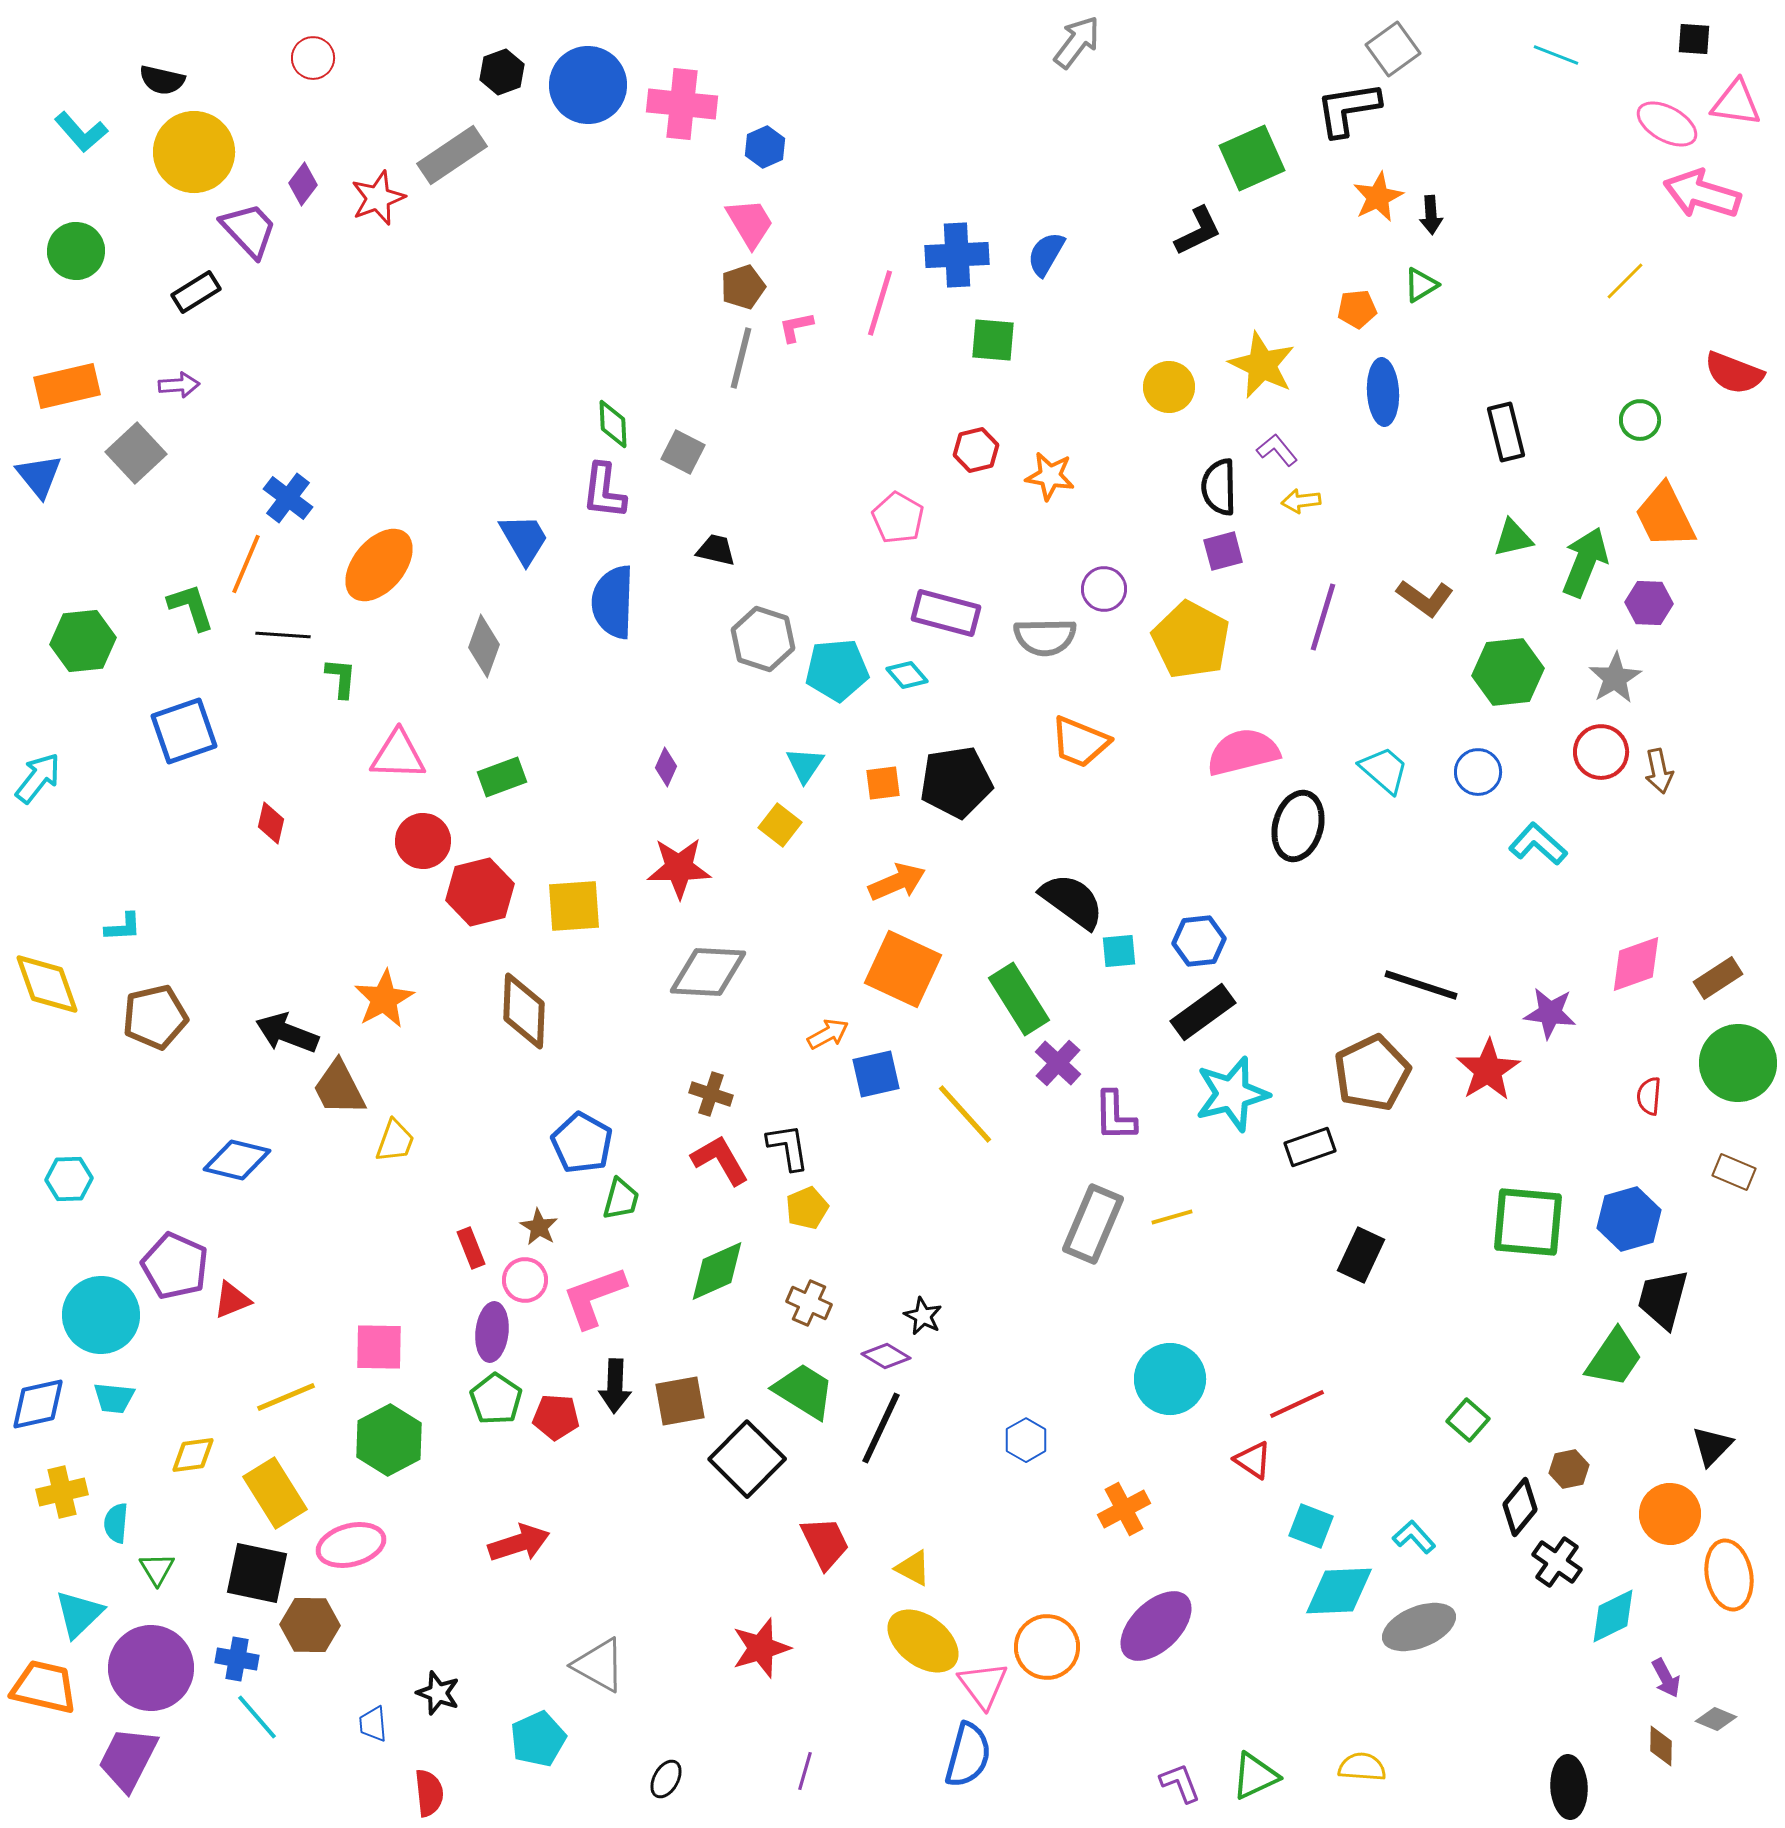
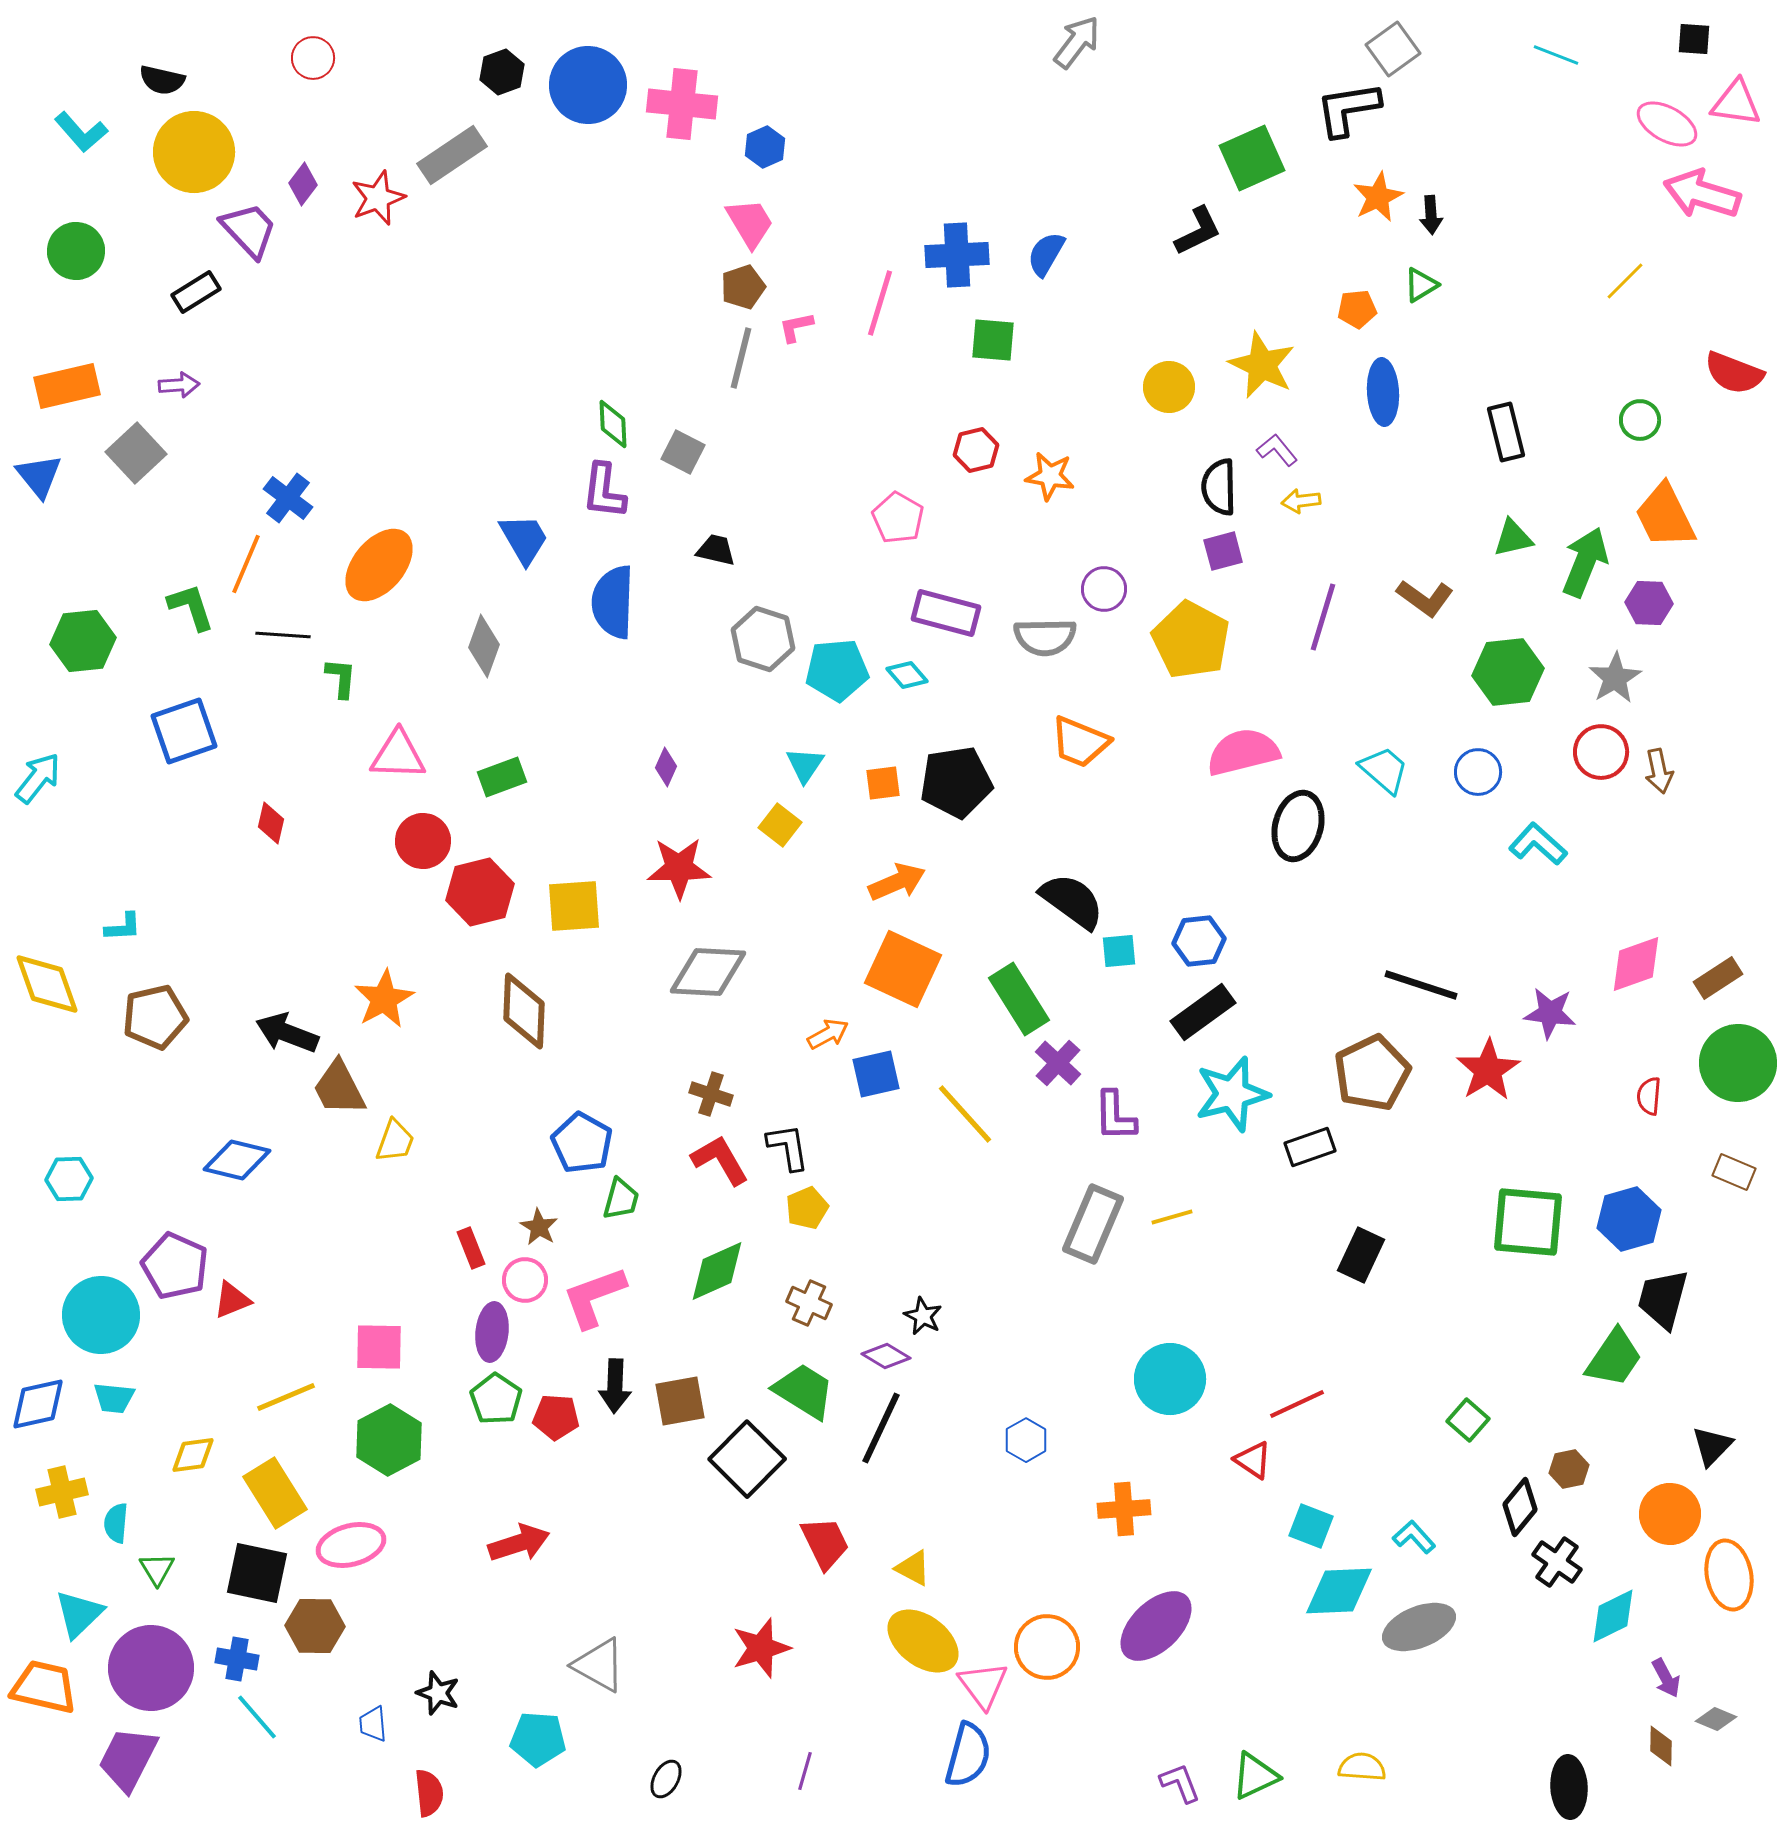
orange cross at (1124, 1509): rotated 24 degrees clockwise
brown hexagon at (310, 1625): moved 5 px right, 1 px down
cyan pentagon at (538, 1739): rotated 28 degrees clockwise
